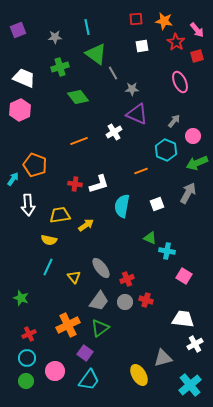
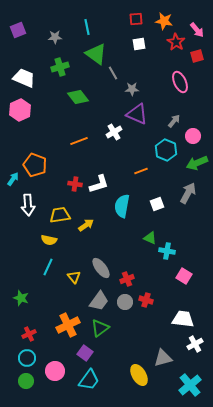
white square at (142, 46): moved 3 px left, 2 px up
